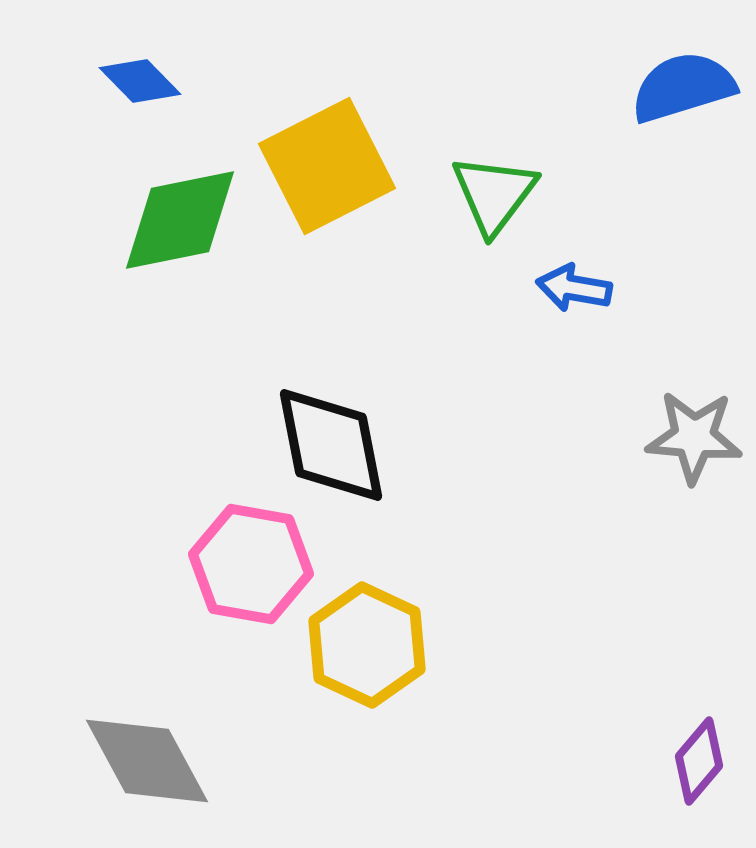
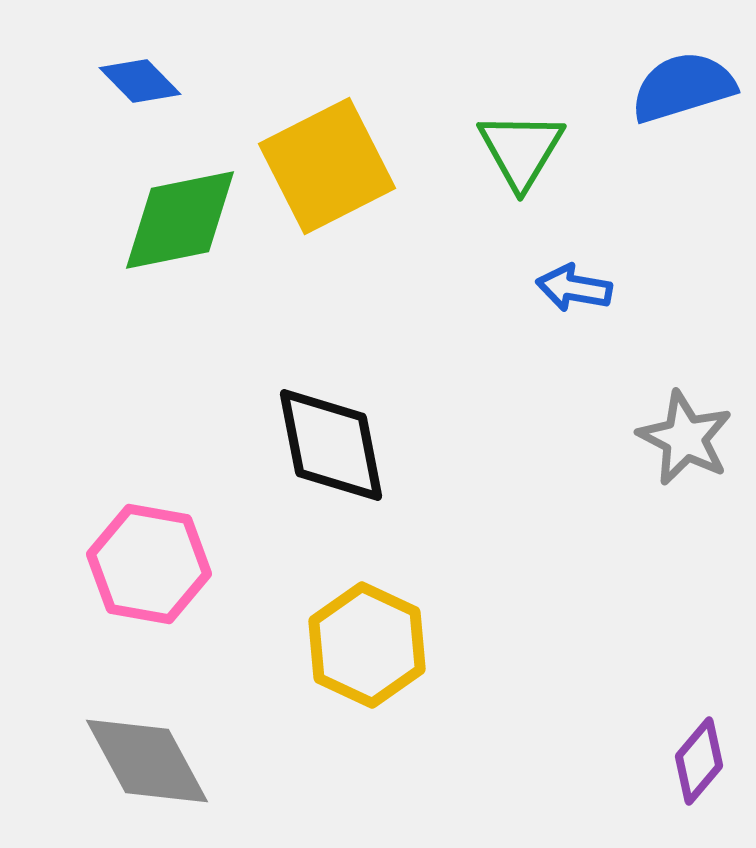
green triangle: moved 27 px right, 44 px up; rotated 6 degrees counterclockwise
gray star: moved 9 px left, 1 px down; rotated 22 degrees clockwise
pink hexagon: moved 102 px left
